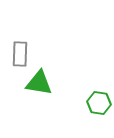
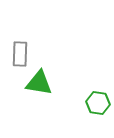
green hexagon: moved 1 px left
